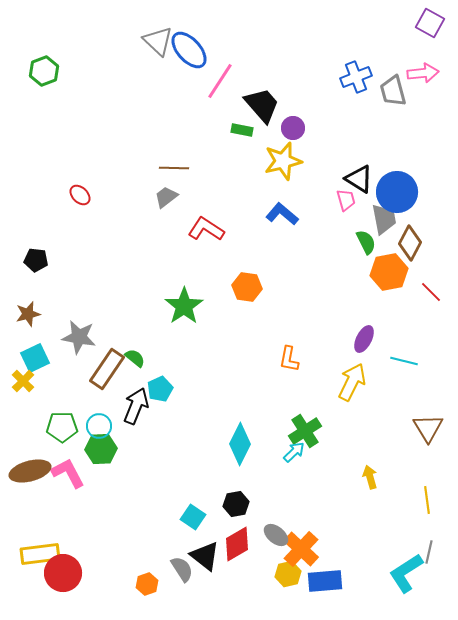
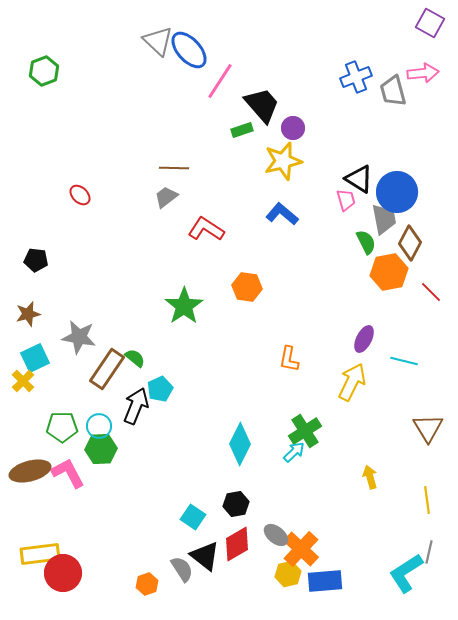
green rectangle at (242, 130): rotated 30 degrees counterclockwise
